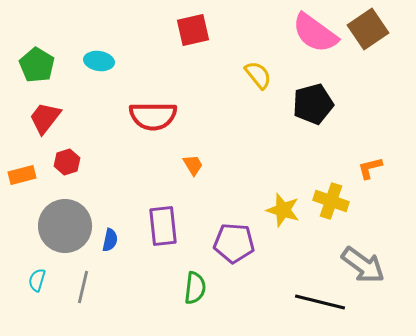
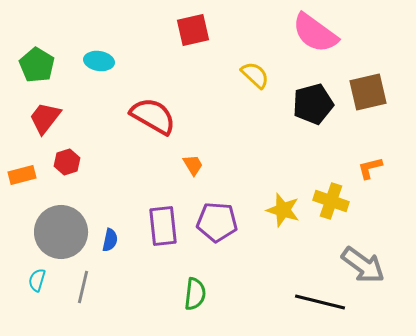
brown square: moved 63 px down; rotated 21 degrees clockwise
yellow semicircle: moved 3 px left; rotated 8 degrees counterclockwise
red semicircle: rotated 150 degrees counterclockwise
gray circle: moved 4 px left, 6 px down
purple pentagon: moved 17 px left, 21 px up
green semicircle: moved 6 px down
